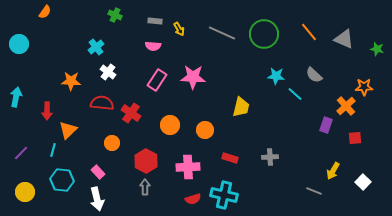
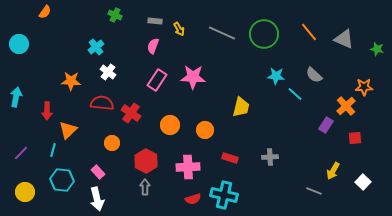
pink semicircle at (153, 46): rotated 105 degrees clockwise
purple rectangle at (326, 125): rotated 14 degrees clockwise
